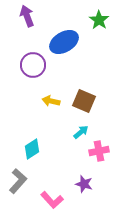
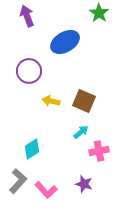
green star: moved 7 px up
blue ellipse: moved 1 px right
purple circle: moved 4 px left, 6 px down
pink L-shape: moved 6 px left, 10 px up
